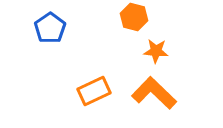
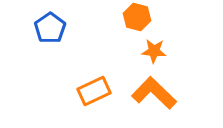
orange hexagon: moved 3 px right
orange star: moved 2 px left
